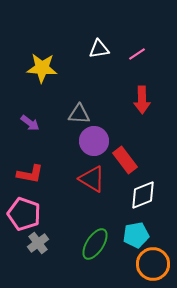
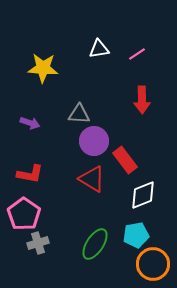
yellow star: moved 1 px right
purple arrow: rotated 18 degrees counterclockwise
pink pentagon: rotated 16 degrees clockwise
gray cross: rotated 20 degrees clockwise
